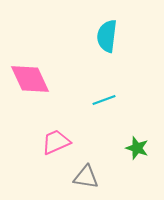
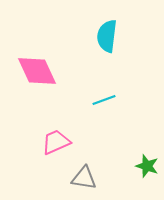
pink diamond: moved 7 px right, 8 px up
green star: moved 10 px right, 18 px down
gray triangle: moved 2 px left, 1 px down
